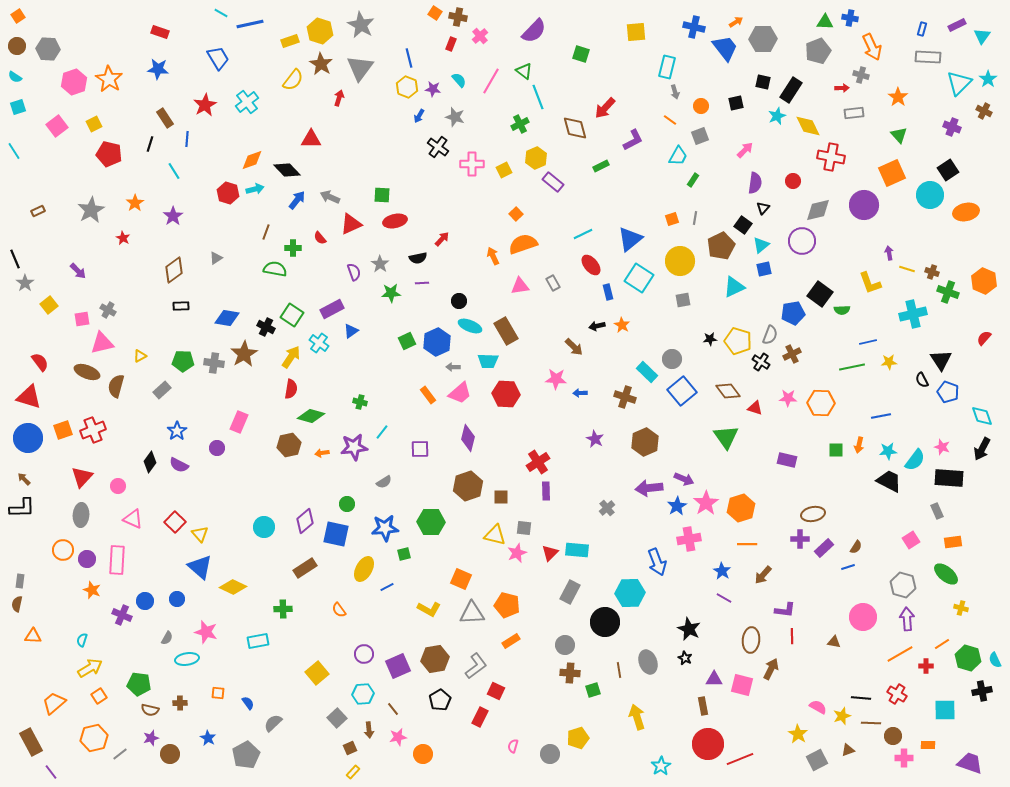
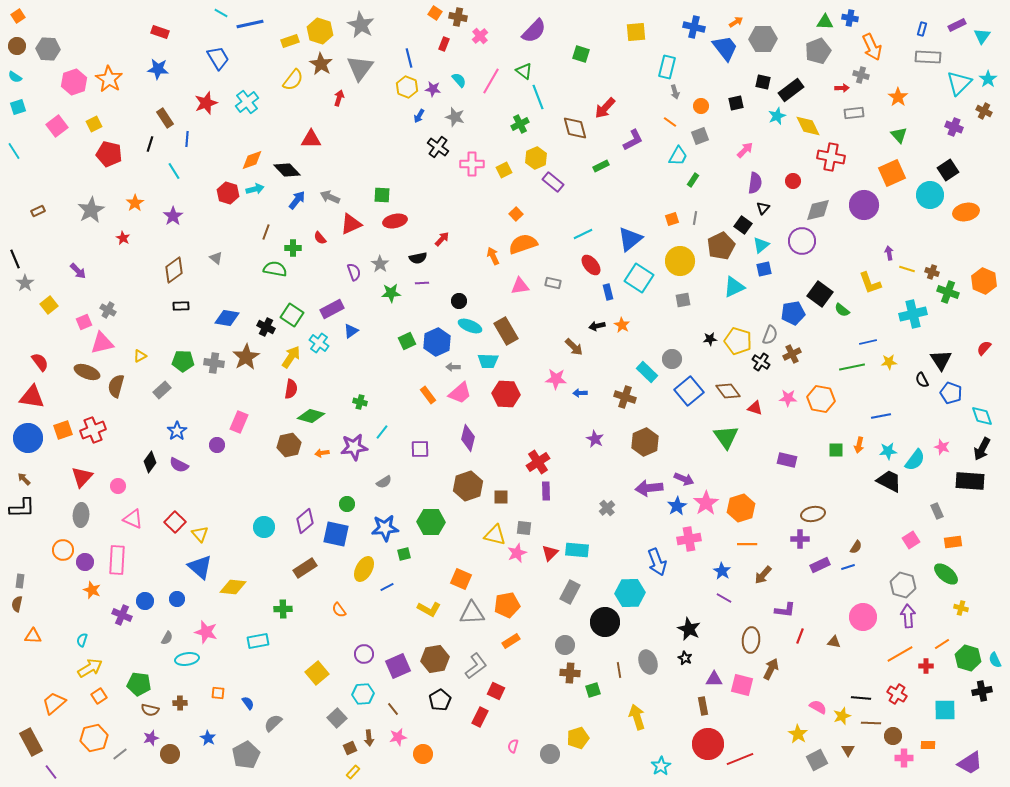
red rectangle at (451, 44): moved 7 px left
black rectangle at (791, 90): rotated 20 degrees clockwise
red star at (205, 105): moved 1 px right, 2 px up; rotated 10 degrees clockwise
orange line at (670, 120): moved 2 px down
purple cross at (952, 127): moved 2 px right
gray triangle at (216, 258): rotated 48 degrees counterclockwise
gray rectangle at (553, 283): rotated 49 degrees counterclockwise
green semicircle at (842, 310): rotated 42 degrees clockwise
pink square at (82, 319): moved 2 px right, 3 px down; rotated 14 degrees counterclockwise
red semicircle at (984, 338): moved 10 px down
brown star at (244, 354): moved 2 px right, 3 px down
blue square at (682, 391): moved 7 px right
blue pentagon at (948, 392): moved 3 px right, 1 px down
red triangle at (29, 397): moved 3 px right; rotated 8 degrees counterclockwise
orange hexagon at (821, 403): moved 4 px up; rotated 8 degrees clockwise
purple circle at (217, 448): moved 3 px up
black rectangle at (949, 478): moved 21 px right, 3 px down
purple rectangle at (824, 548): moved 4 px left, 17 px down; rotated 18 degrees clockwise
purple circle at (87, 559): moved 2 px left, 3 px down
yellow diamond at (233, 587): rotated 20 degrees counterclockwise
orange pentagon at (507, 605): rotated 25 degrees counterclockwise
purple arrow at (907, 619): moved 1 px right, 3 px up
red line at (792, 636): moved 8 px right; rotated 21 degrees clockwise
brown arrow at (369, 730): moved 8 px down
brown triangle at (848, 750): rotated 40 degrees counterclockwise
purple trapezoid at (970, 763): rotated 128 degrees clockwise
